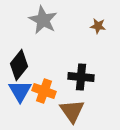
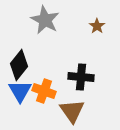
gray star: moved 2 px right
brown star: moved 1 px left; rotated 28 degrees clockwise
